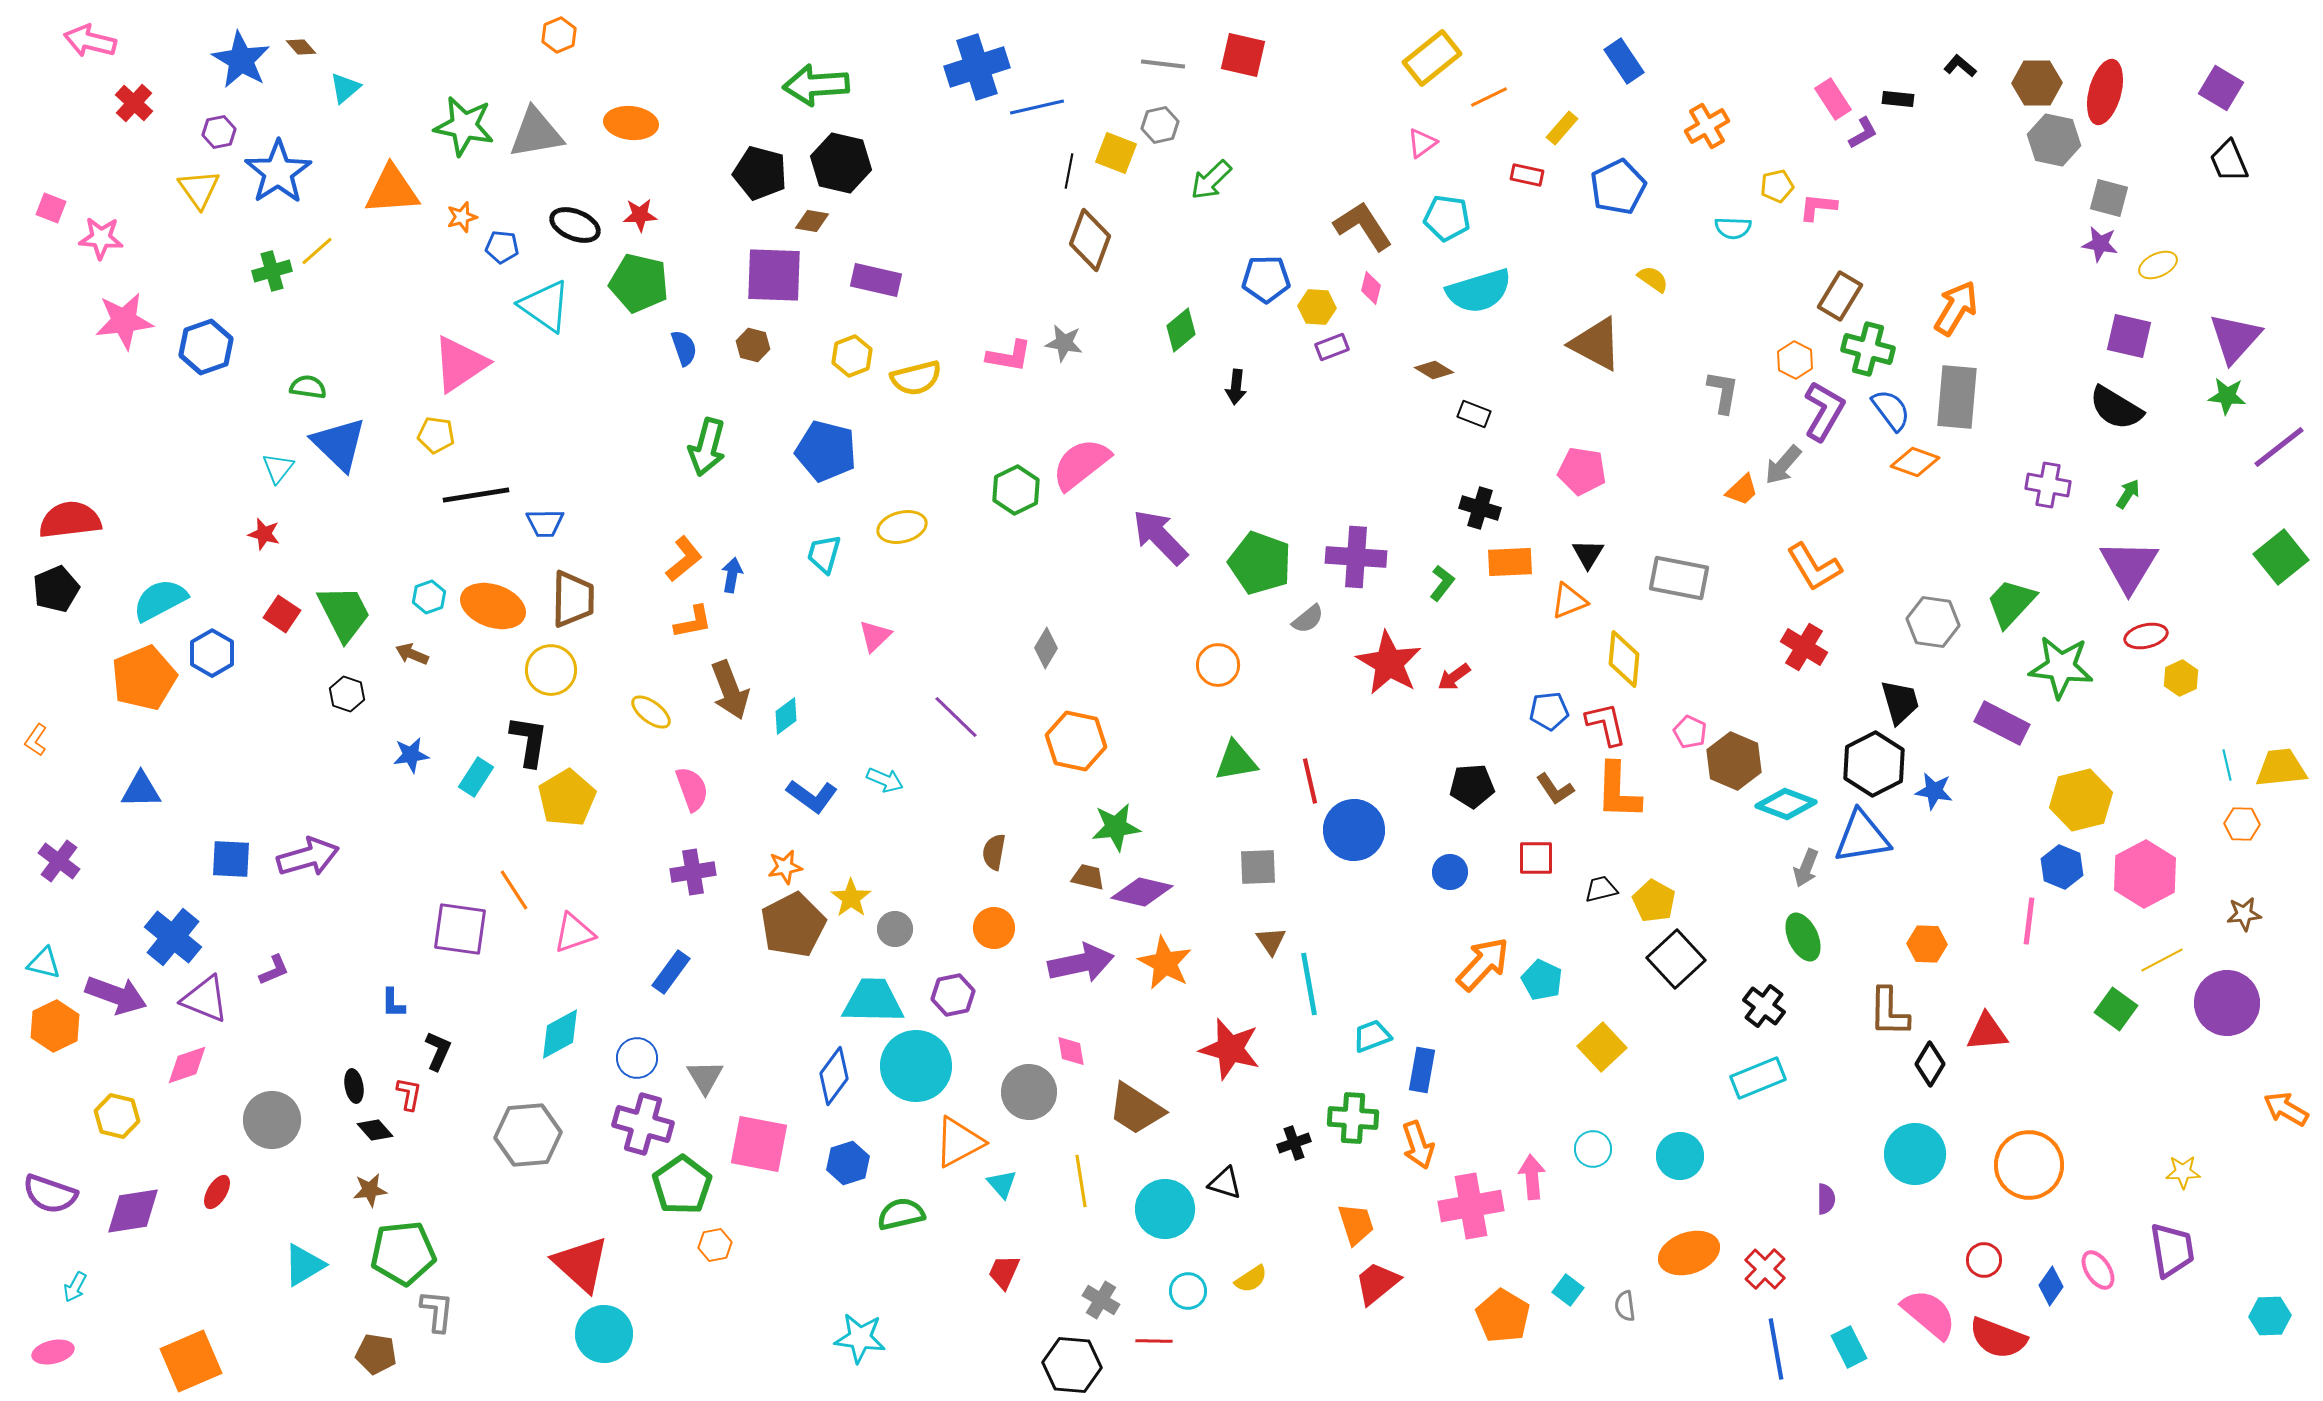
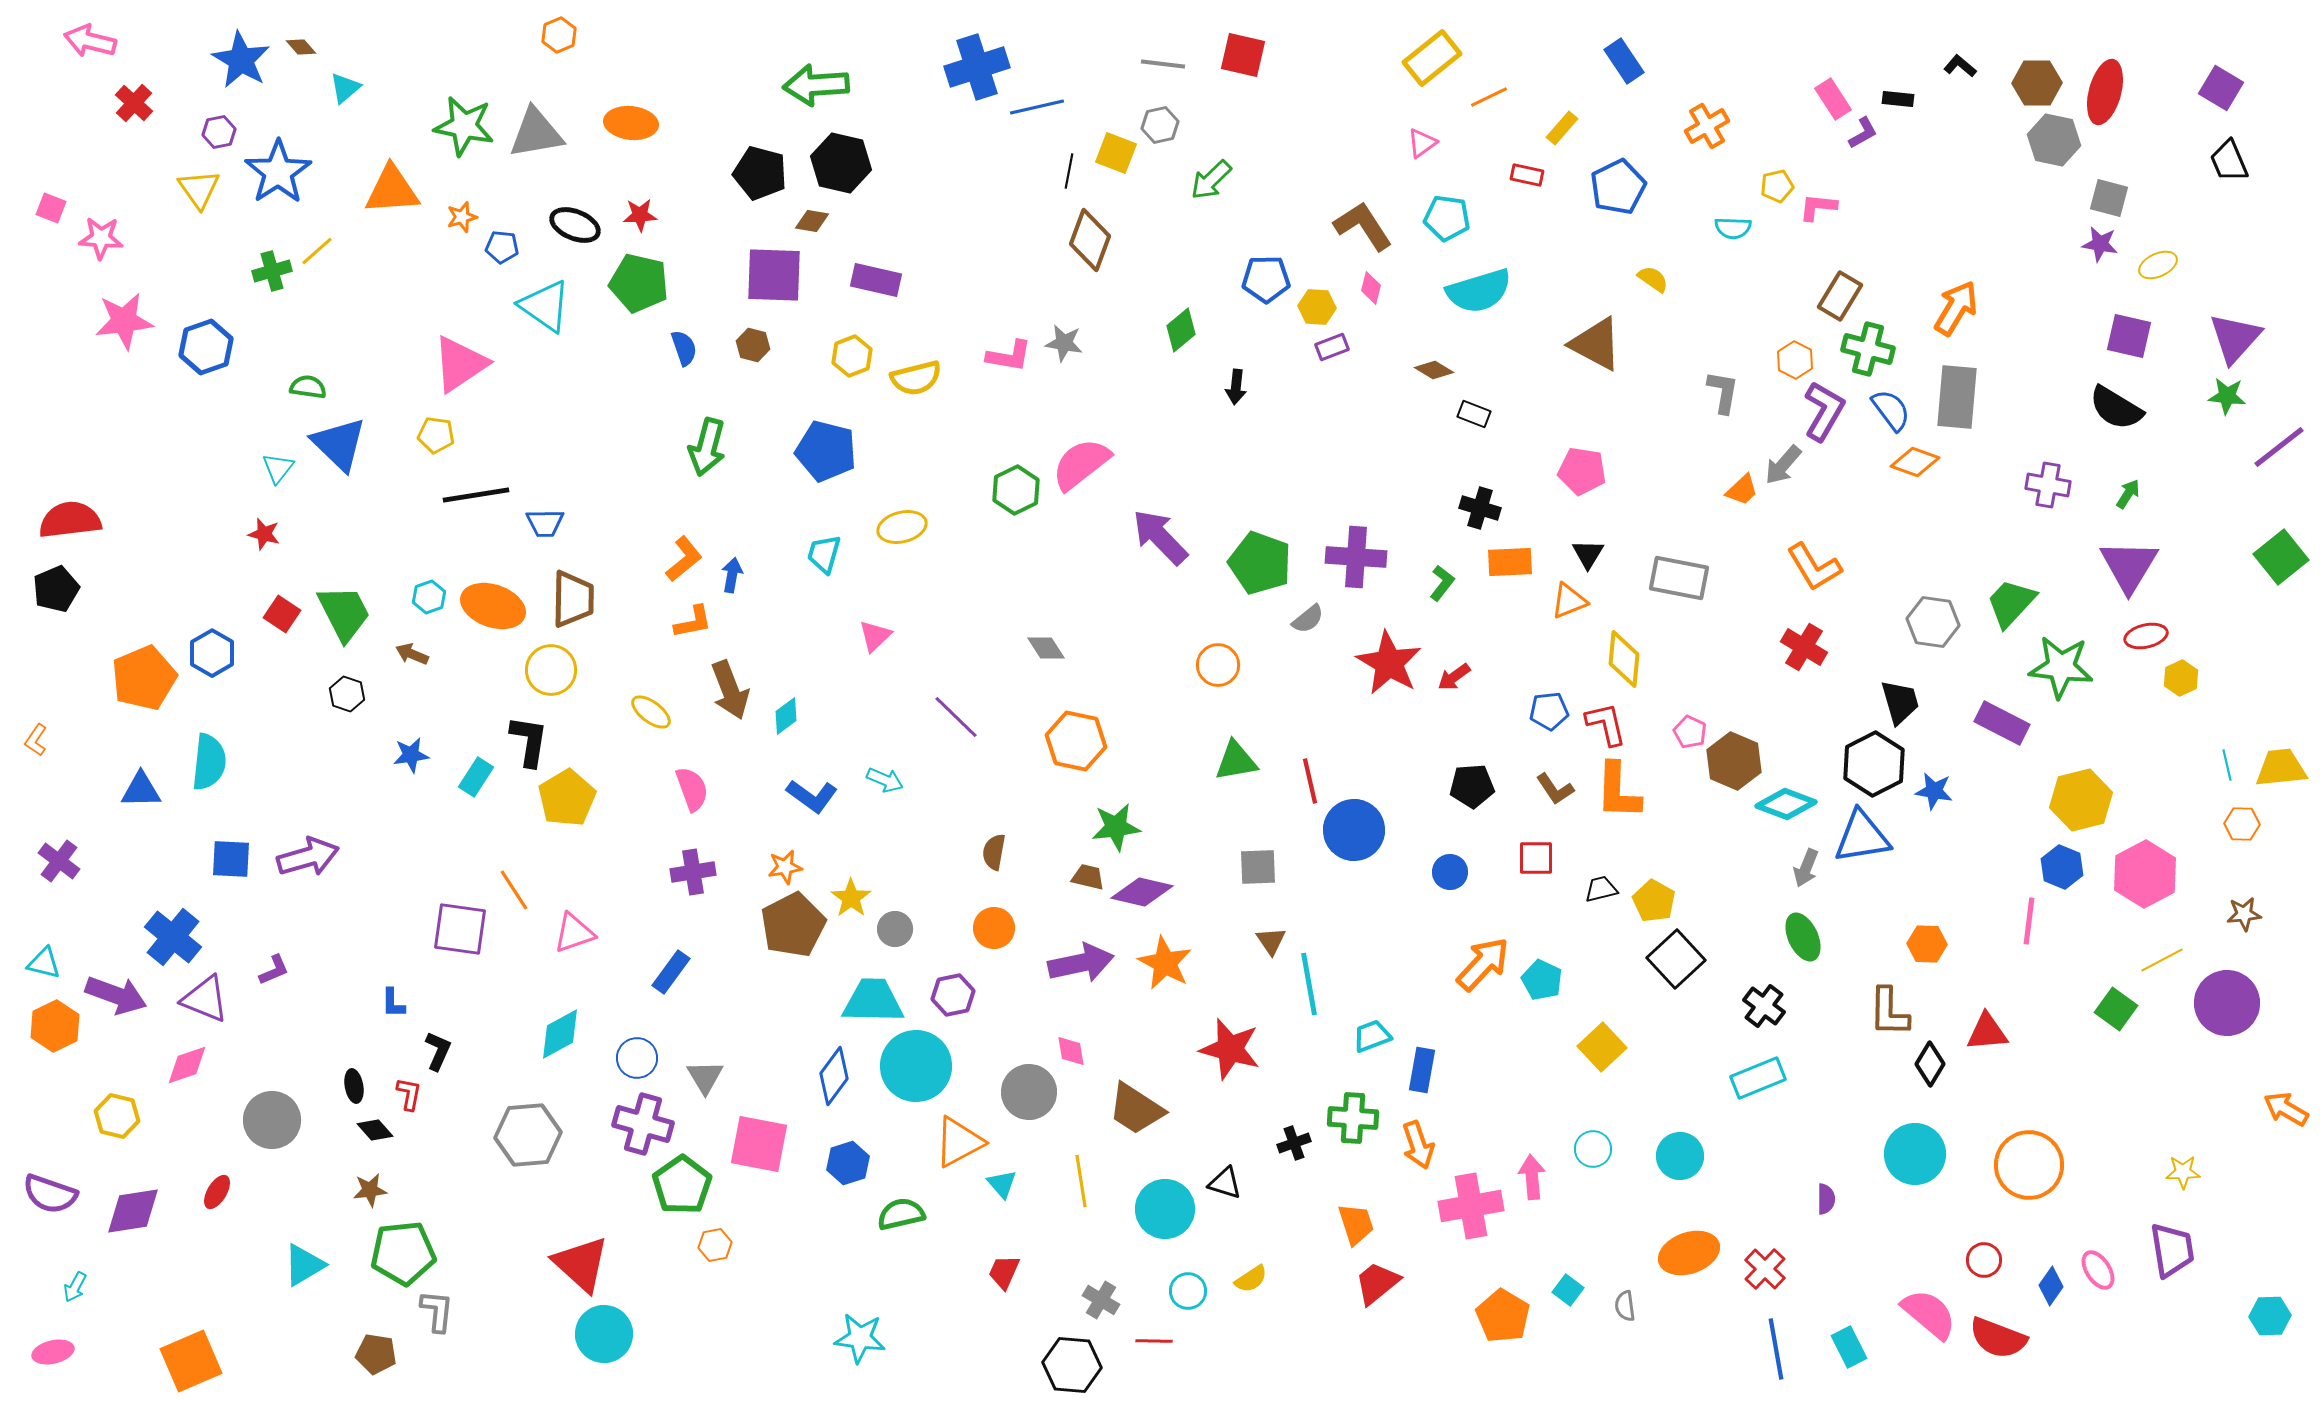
cyan semicircle at (160, 600): moved 49 px right, 162 px down; rotated 124 degrees clockwise
gray diamond at (1046, 648): rotated 63 degrees counterclockwise
